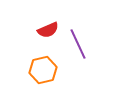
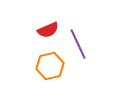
orange hexagon: moved 7 px right, 4 px up
